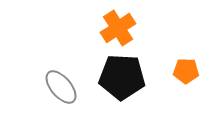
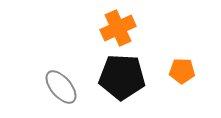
orange cross: rotated 8 degrees clockwise
orange pentagon: moved 4 px left
